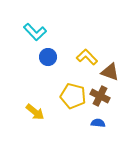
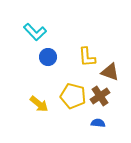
yellow L-shape: rotated 140 degrees counterclockwise
brown cross: rotated 30 degrees clockwise
yellow arrow: moved 4 px right, 8 px up
